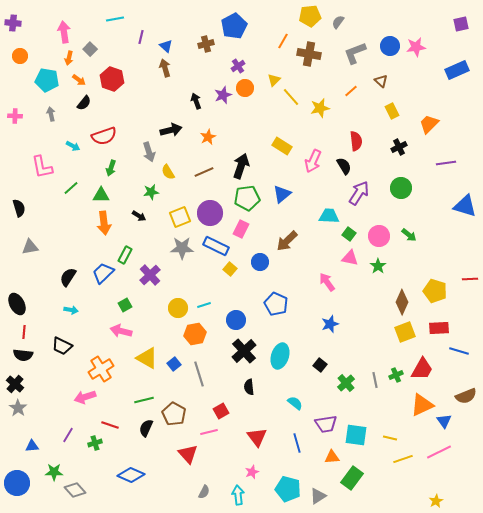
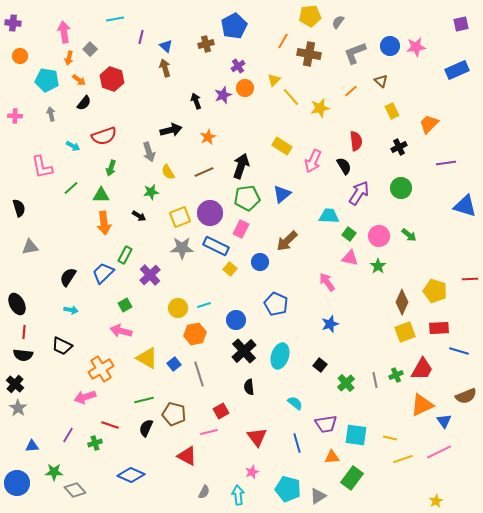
brown pentagon at (174, 414): rotated 15 degrees counterclockwise
red triangle at (188, 454): moved 1 px left, 2 px down; rotated 20 degrees counterclockwise
